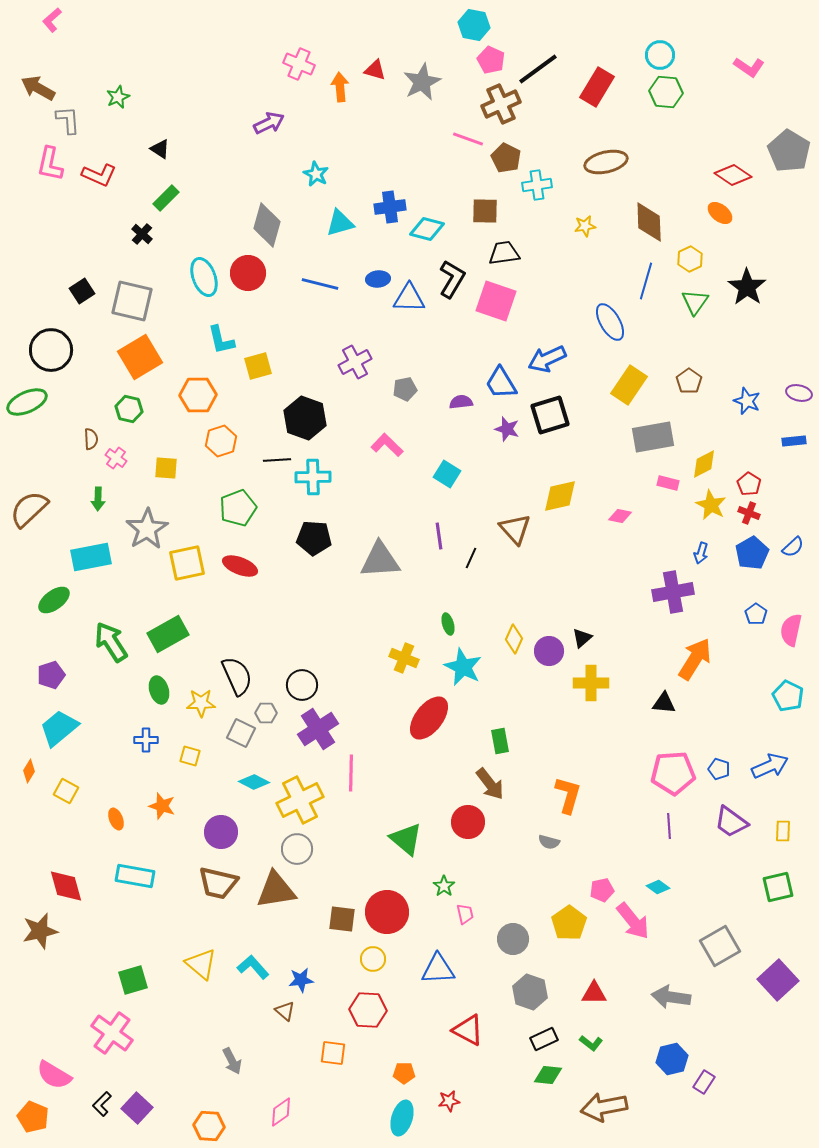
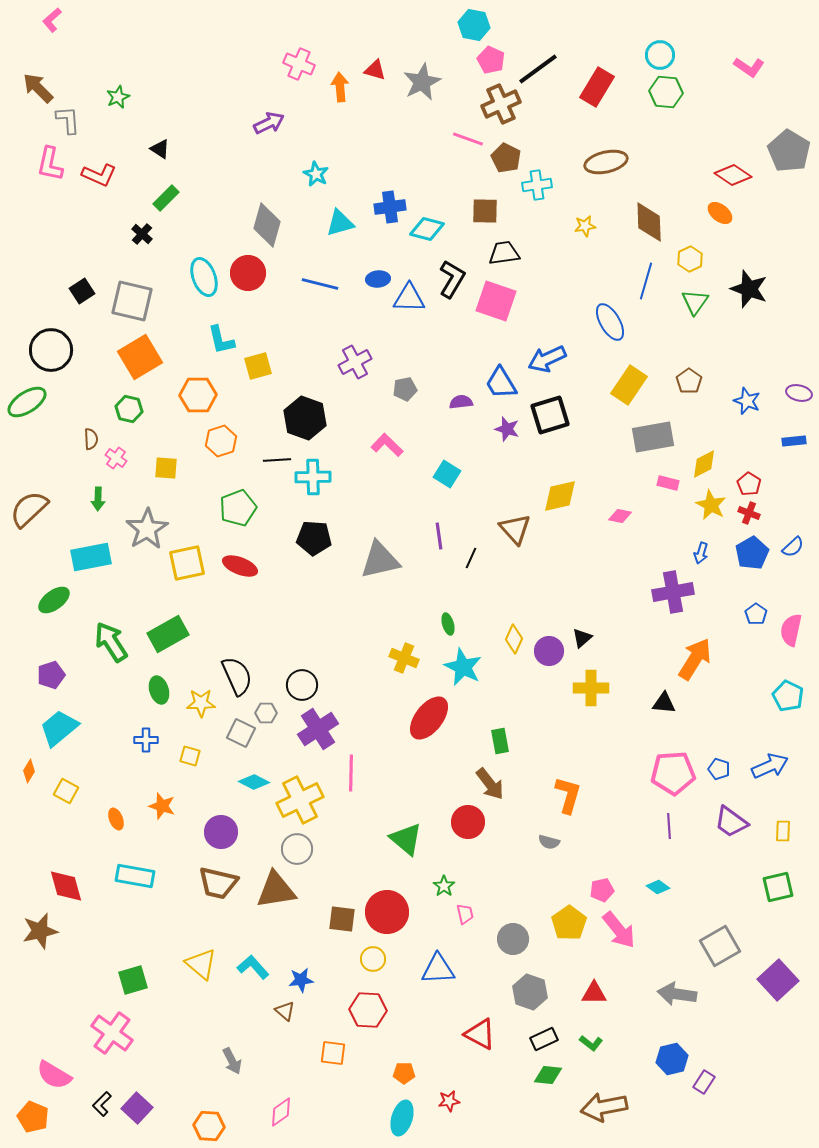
brown arrow at (38, 88): rotated 16 degrees clockwise
black star at (747, 287): moved 2 px right, 2 px down; rotated 15 degrees counterclockwise
green ellipse at (27, 402): rotated 9 degrees counterclockwise
gray triangle at (380, 560): rotated 9 degrees counterclockwise
yellow cross at (591, 683): moved 5 px down
pink arrow at (633, 921): moved 14 px left, 9 px down
gray arrow at (671, 997): moved 6 px right, 3 px up
red triangle at (468, 1030): moved 12 px right, 4 px down
